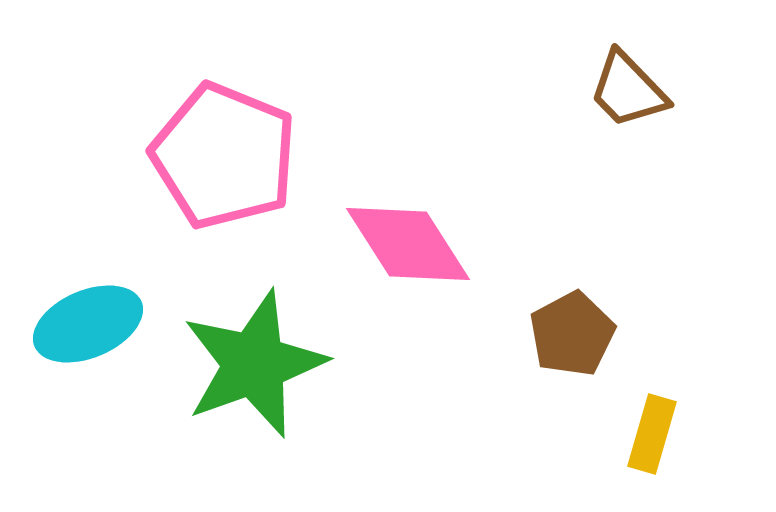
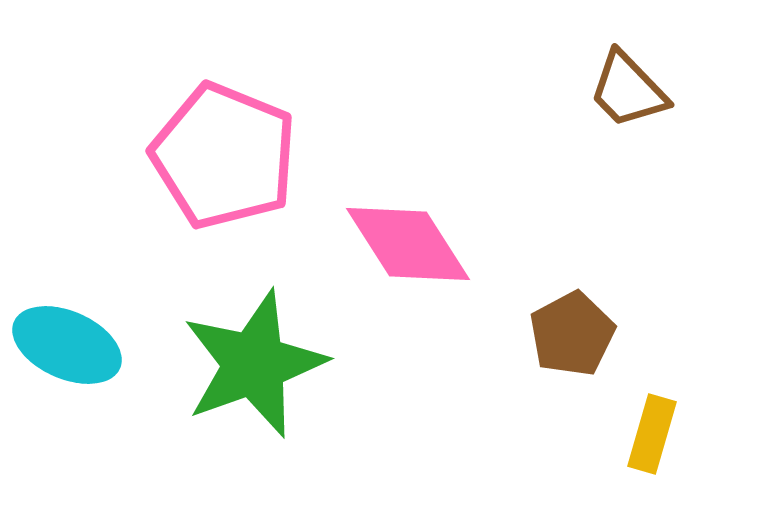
cyan ellipse: moved 21 px left, 21 px down; rotated 47 degrees clockwise
